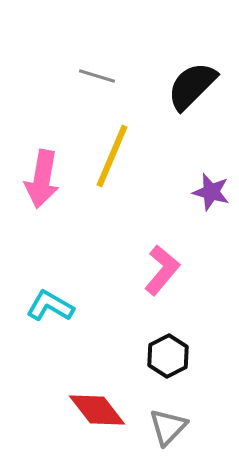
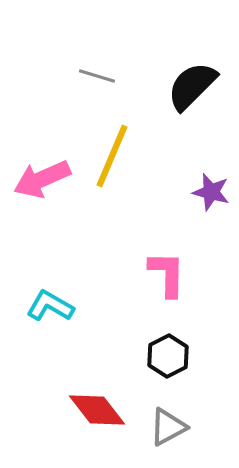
pink arrow: rotated 56 degrees clockwise
pink L-shape: moved 5 px right, 4 px down; rotated 39 degrees counterclockwise
gray triangle: rotated 18 degrees clockwise
